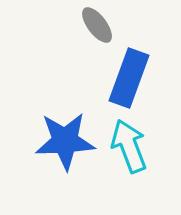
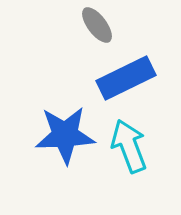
blue rectangle: moved 3 px left; rotated 44 degrees clockwise
blue star: moved 6 px up
